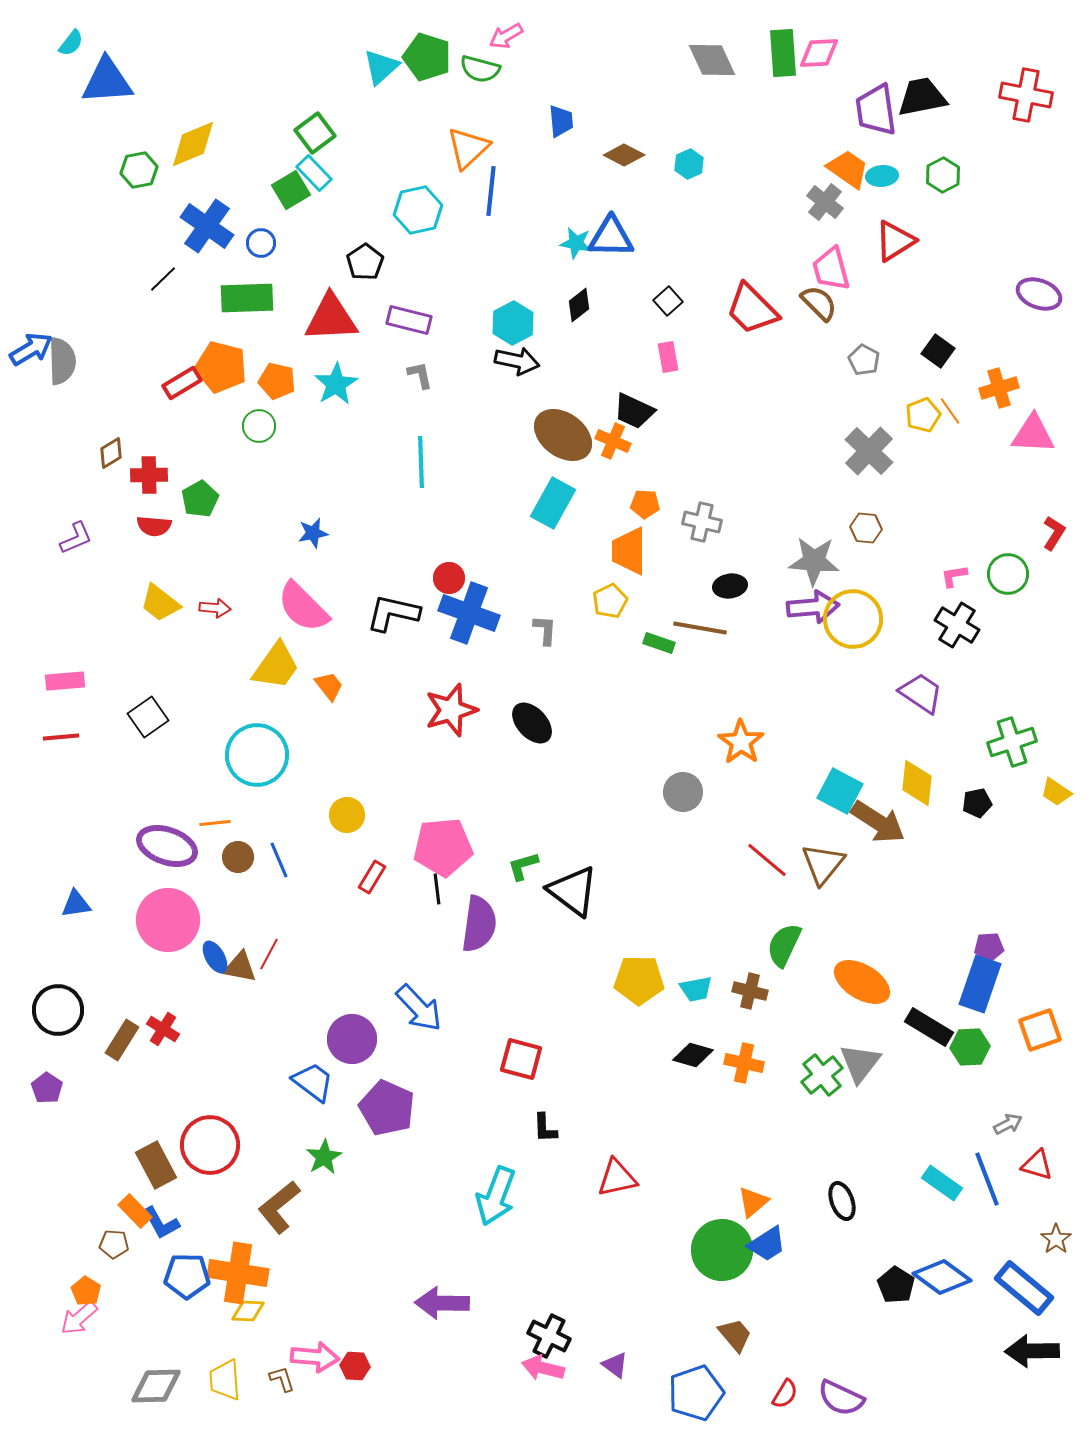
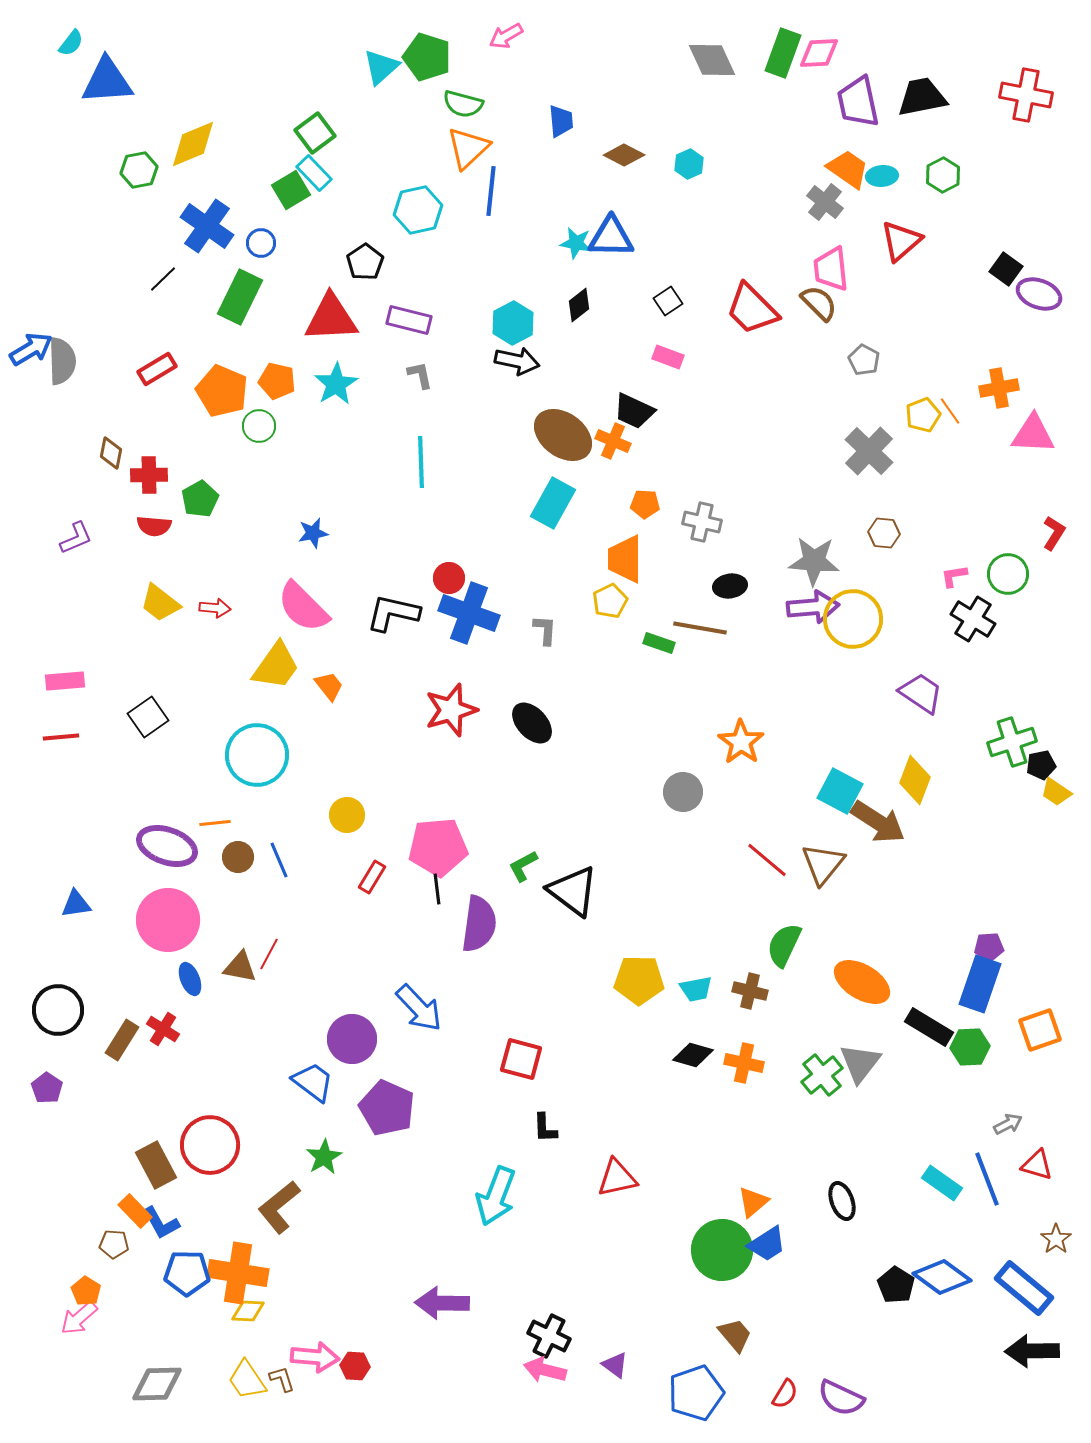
green rectangle at (783, 53): rotated 24 degrees clockwise
green semicircle at (480, 69): moved 17 px left, 35 px down
purple trapezoid at (876, 110): moved 18 px left, 8 px up; rotated 4 degrees counterclockwise
red triangle at (895, 241): moved 6 px right; rotated 9 degrees counterclockwise
pink trapezoid at (831, 269): rotated 9 degrees clockwise
green rectangle at (247, 298): moved 7 px left, 1 px up; rotated 62 degrees counterclockwise
black square at (668, 301): rotated 8 degrees clockwise
black square at (938, 351): moved 68 px right, 82 px up
pink rectangle at (668, 357): rotated 60 degrees counterclockwise
orange pentagon at (221, 367): moved 1 px right, 24 px down; rotated 9 degrees clockwise
red rectangle at (182, 383): moved 25 px left, 14 px up
orange cross at (999, 388): rotated 6 degrees clockwise
brown diamond at (111, 453): rotated 48 degrees counterclockwise
brown hexagon at (866, 528): moved 18 px right, 5 px down
orange trapezoid at (629, 551): moved 4 px left, 8 px down
black cross at (957, 625): moved 16 px right, 6 px up
yellow diamond at (917, 783): moved 2 px left, 3 px up; rotated 15 degrees clockwise
black pentagon at (977, 803): moved 64 px right, 38 px up
pink pentagon at (443, 847): moved 5 px left
green L-shape at (523, 866): rotated 12 degrees counterclockwise
blue ellipse at (215, 957): moved 25 px left, 22 px down; rotated 8 degrees clockwise
blue pentagon at (187, 1276): moved 3 px up
pink arrow at (543, 1368): moved 2 px right, 2 px down
yellow trapezoid at (225, 1380): moved 22 px right; rotated 30 degrees counterclockwise
gray diamond at (156, 1386): moved 1 px right, 2 px up
